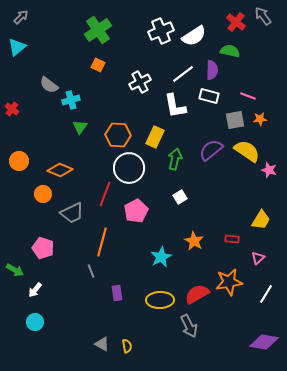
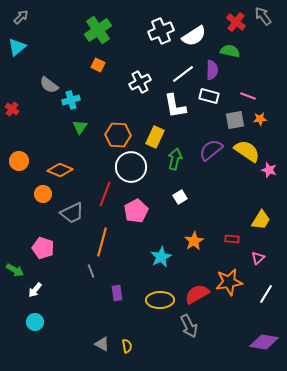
white circle at (129, 168): moved 2 px right, 1 px up
orange star at (194, 241): rotated 12 degrees clockwise
